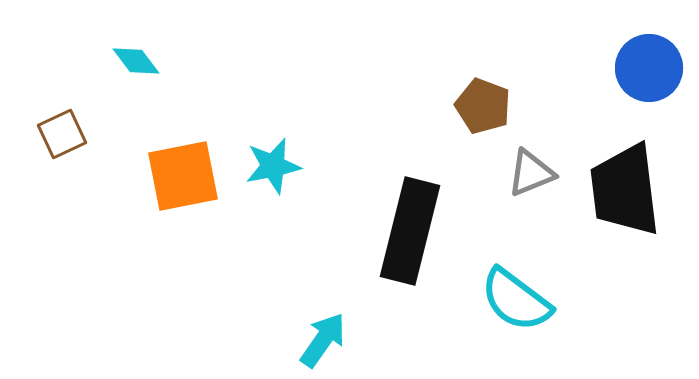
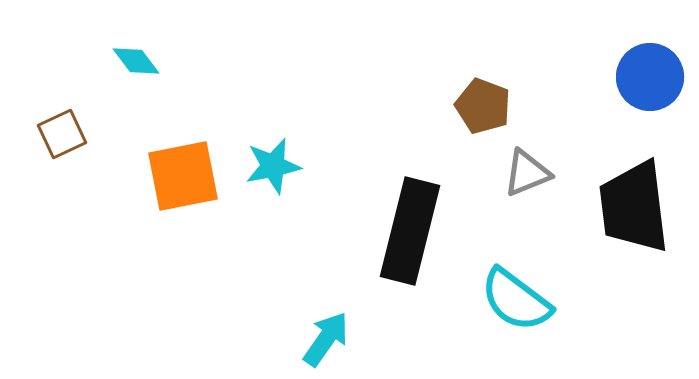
blue circle: moved 1 px right, 9 px down
gray triangle: moved 4 px left
black trapezoid: moved 9 px right, 17 px down
cyan arrow: moved 3 px right, 1 px up
